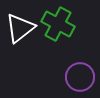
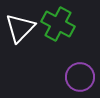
white triangle: rotated 8 degrees counterclockwise
